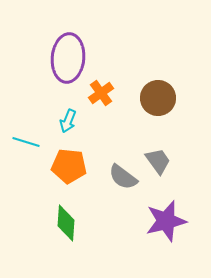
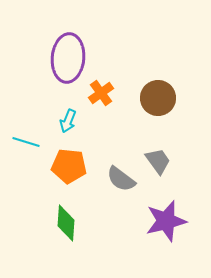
gray semicircle: moved 2 px left, 2 px down
